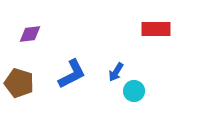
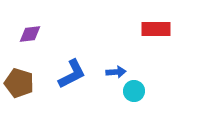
blue arrow: rotated 126 degrees counterclockwise
